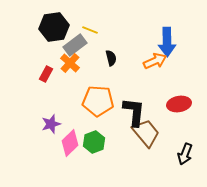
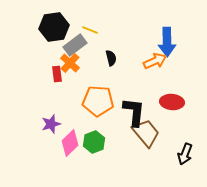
red rectangle: moved 11 px right; rotated 35 degrees counterclockwise
red ellipse: moved 7 px left, 2 px up; rotated 15 degrees clockwise
